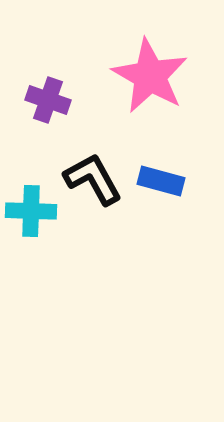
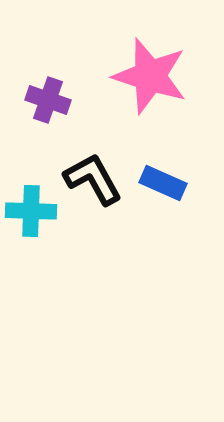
pink star: rotated 12 degrees counterclockwise
blue rectangle: moved 2 px right, 2 px down; rotated 9 degrees clockwise
